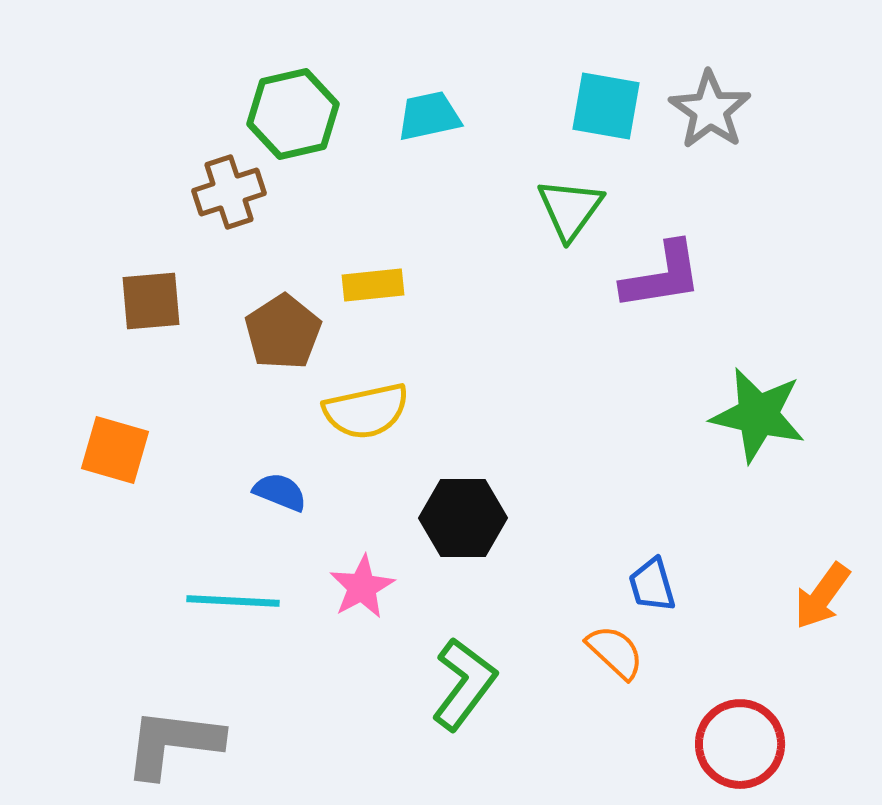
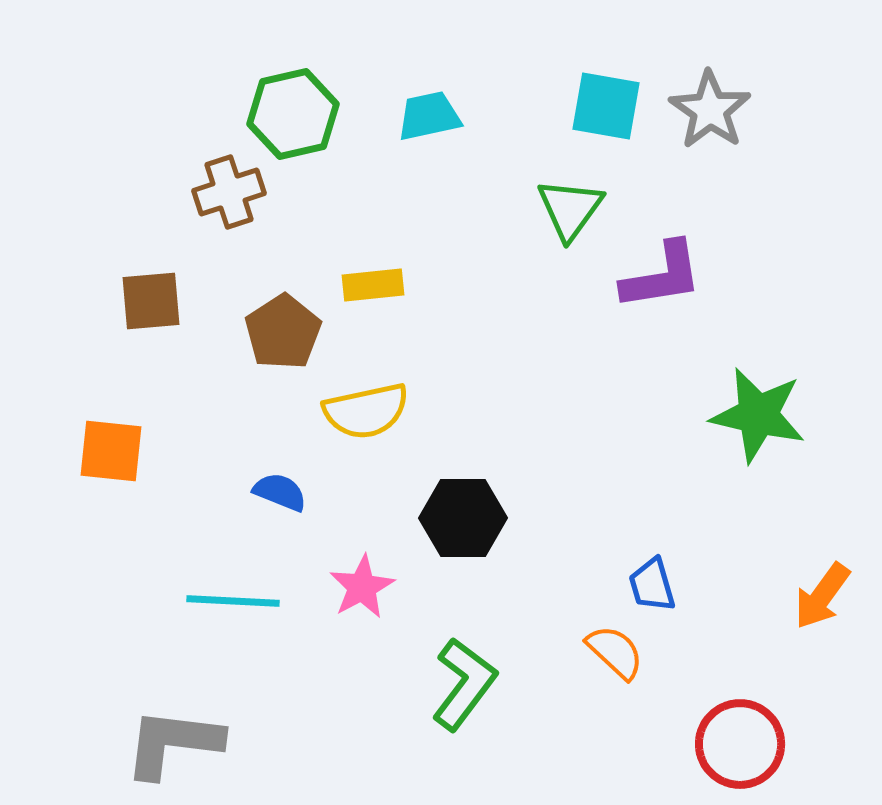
orange square: moved 4 px left, 1 px down; rotated 10 degrees counterclockwise
